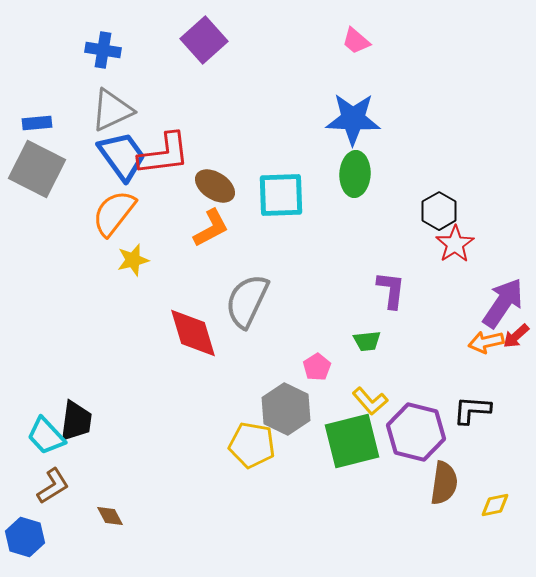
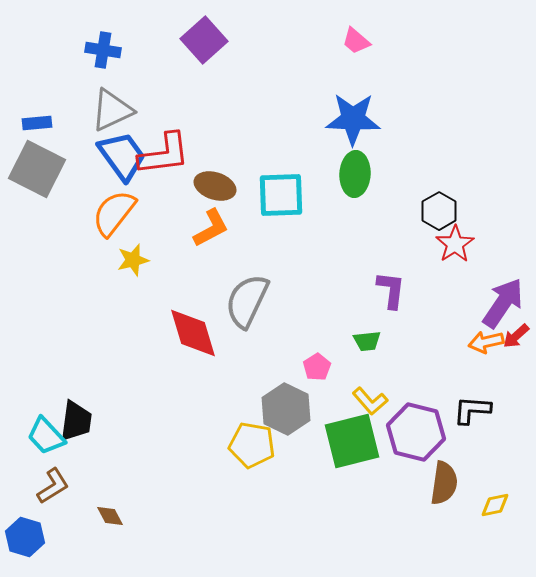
brown ellipse: rotated 15 degrees counterclockwise
